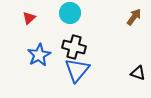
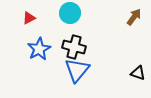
red triangle: rotated 16 degrees clockwise
blue star: moved 6 px up
